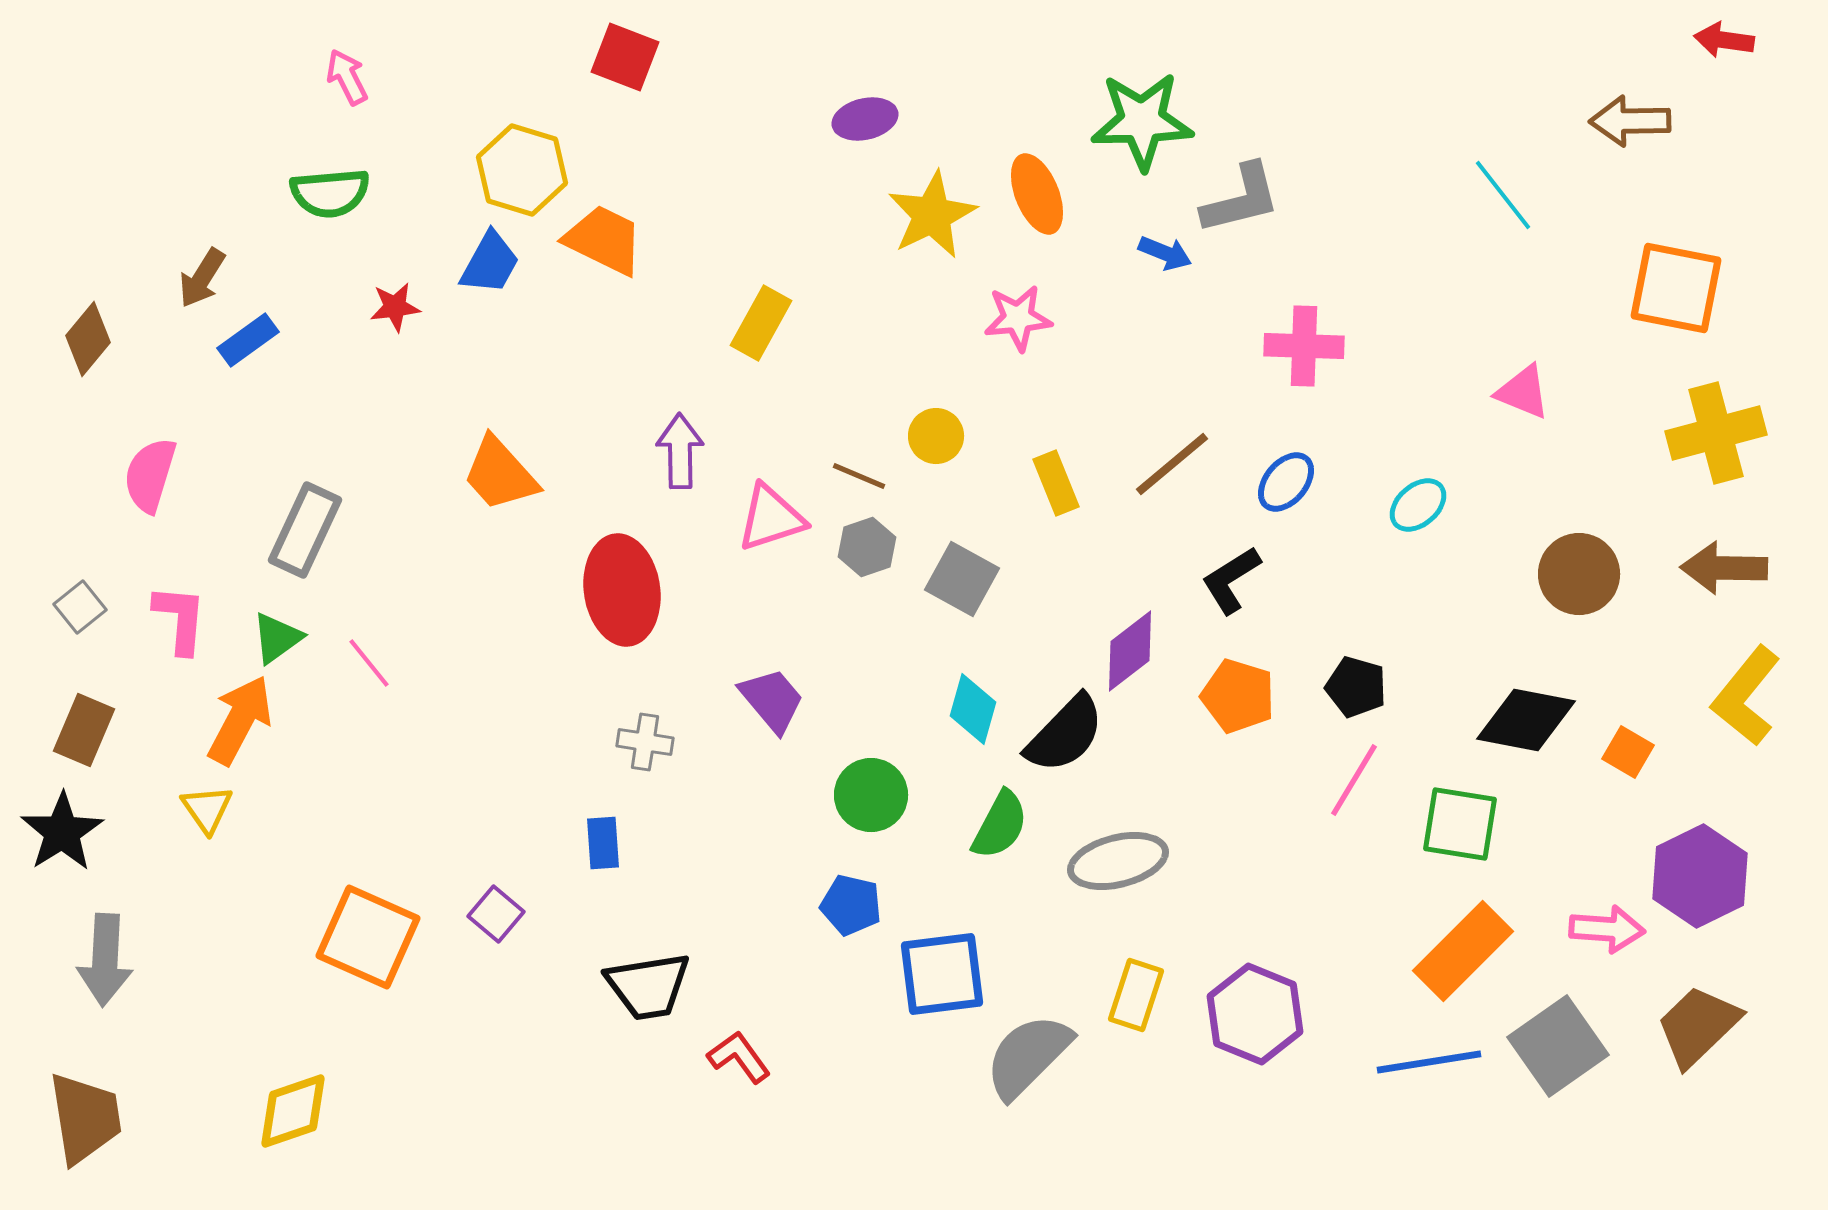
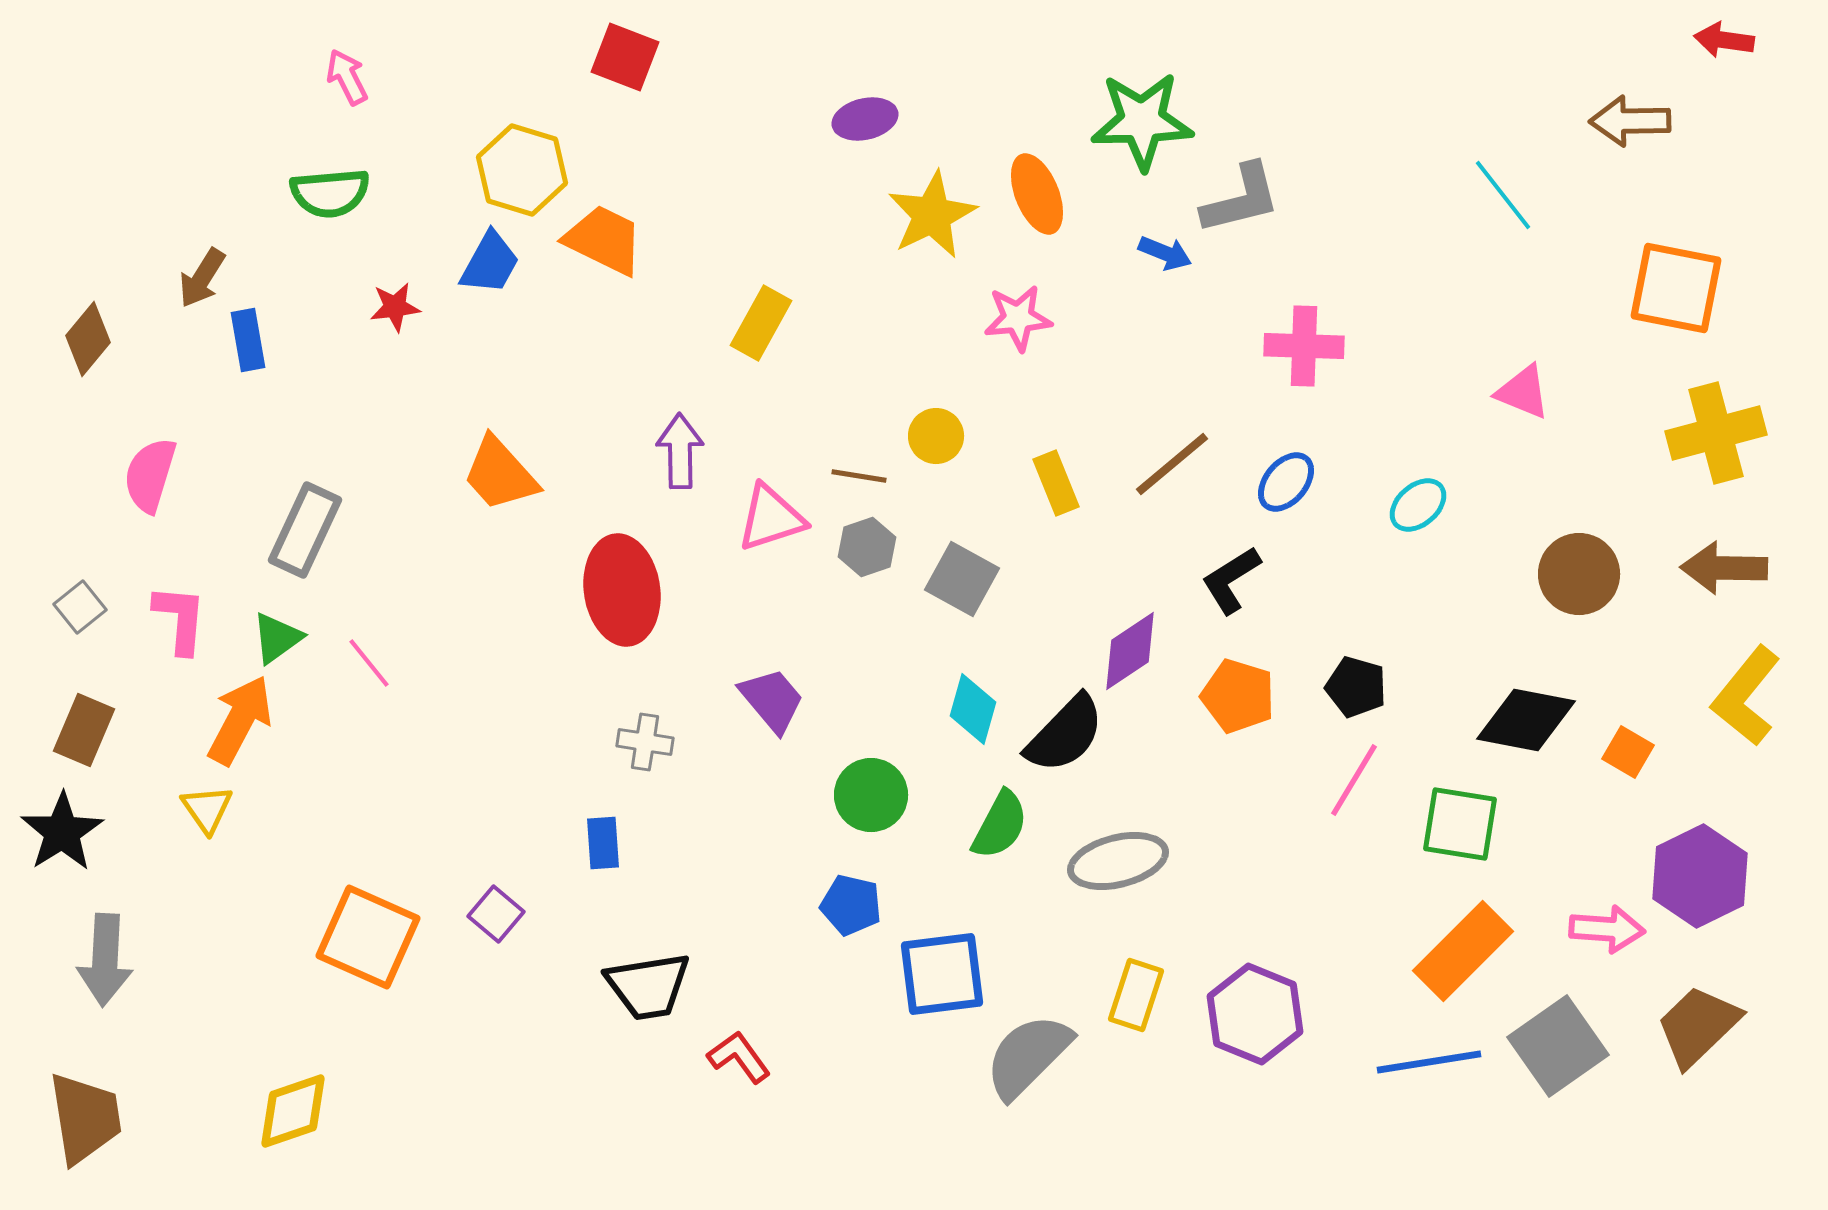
blue rectangle at (248, 340): rotated 64 degrees counterclockwise
brown line at (859, 476): rotated 14 degrees counterclockwise
purple diamond at (1130, 651): rotated 4 degrees clockwise
